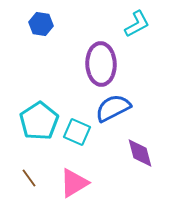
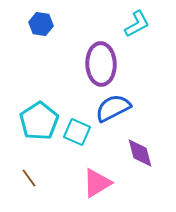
pink triangle: moved 23 px right
